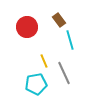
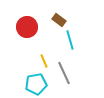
brown rectangle: rotated 16 degrees counterclockwise
